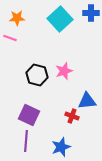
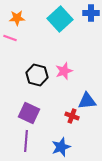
purple square: moved 2 px up
